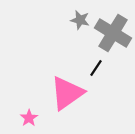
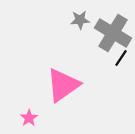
gray star: rotated 18 degrees counterclockwise
black line: moved 25 px right, 10 px up
pink triangle: moved 4 px left, 8 px up
